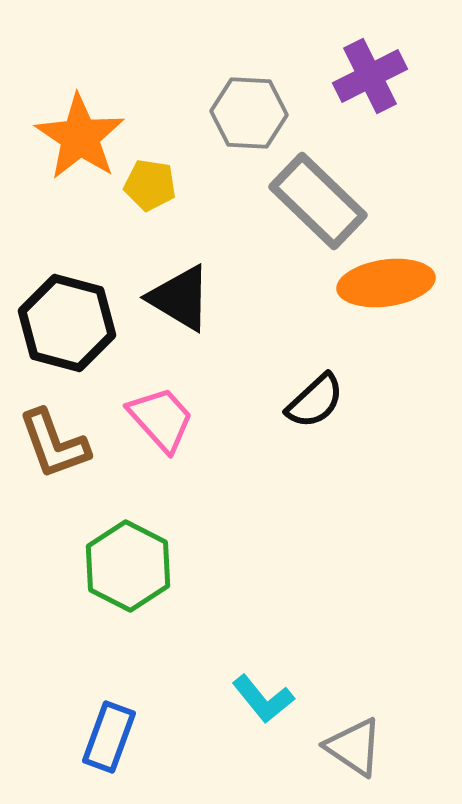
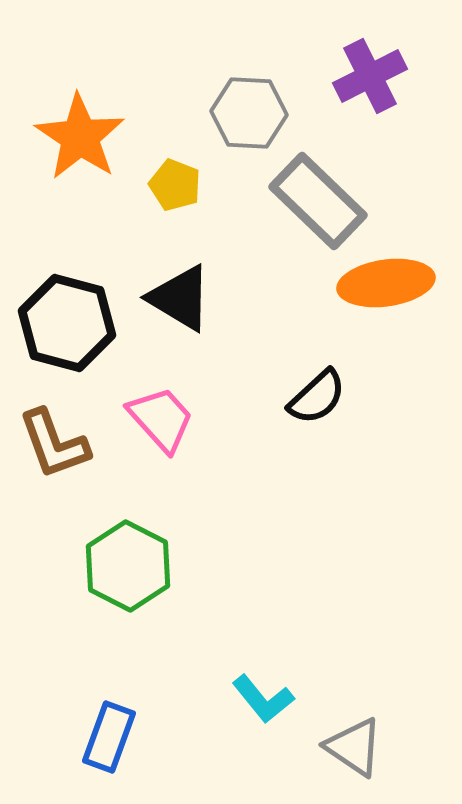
yellow pentagon: moved 25 px right; rotated 12 degrees clockwise
black semicircle: moved 2 px right, 4 px up
